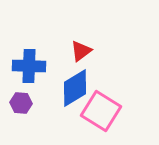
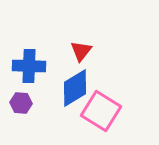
red triangle: rotated 15 degrees counterclockwise
